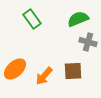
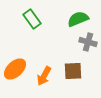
orange arrow: rotated 12 degrees counterclockwise
